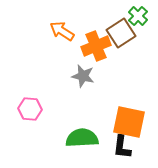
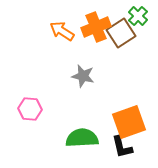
orange cross: moved 19 px up
orange square: rotated 32 degrees counterclockwise
black L-shape: rotated 20 degrees counterclockwise
